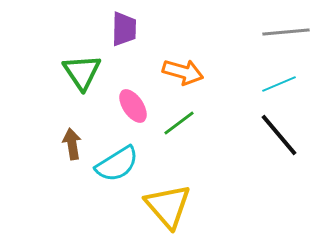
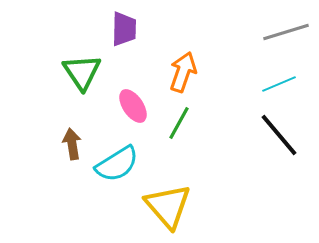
gray line: rotated 12 degrees counterclockwise
orange arrow: rotated 87 degrees counterclockwise
green line: rotated 24 degrees counterclockwise
